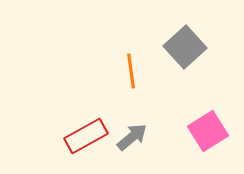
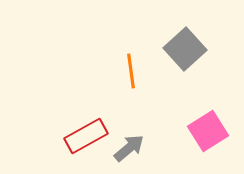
gray square: moved 2 px down
gray arrow: moved 3 px left, 11 px down
